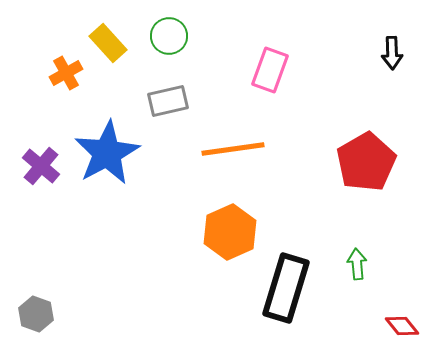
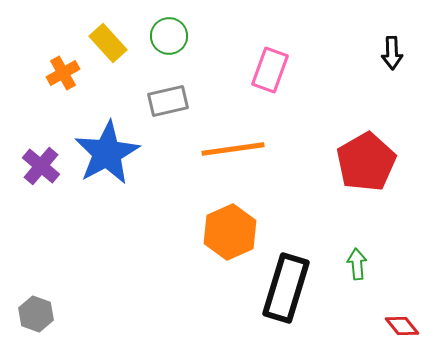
orange cross: moved 3 px left
